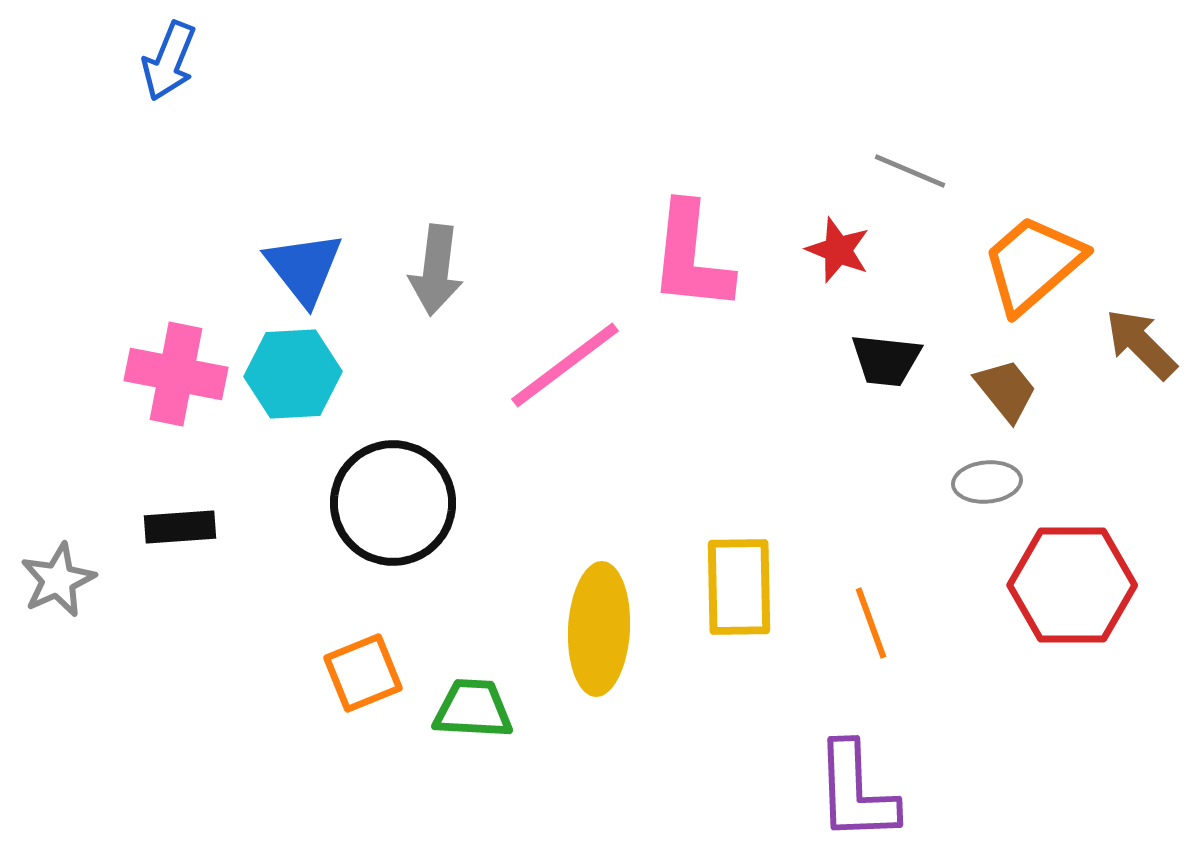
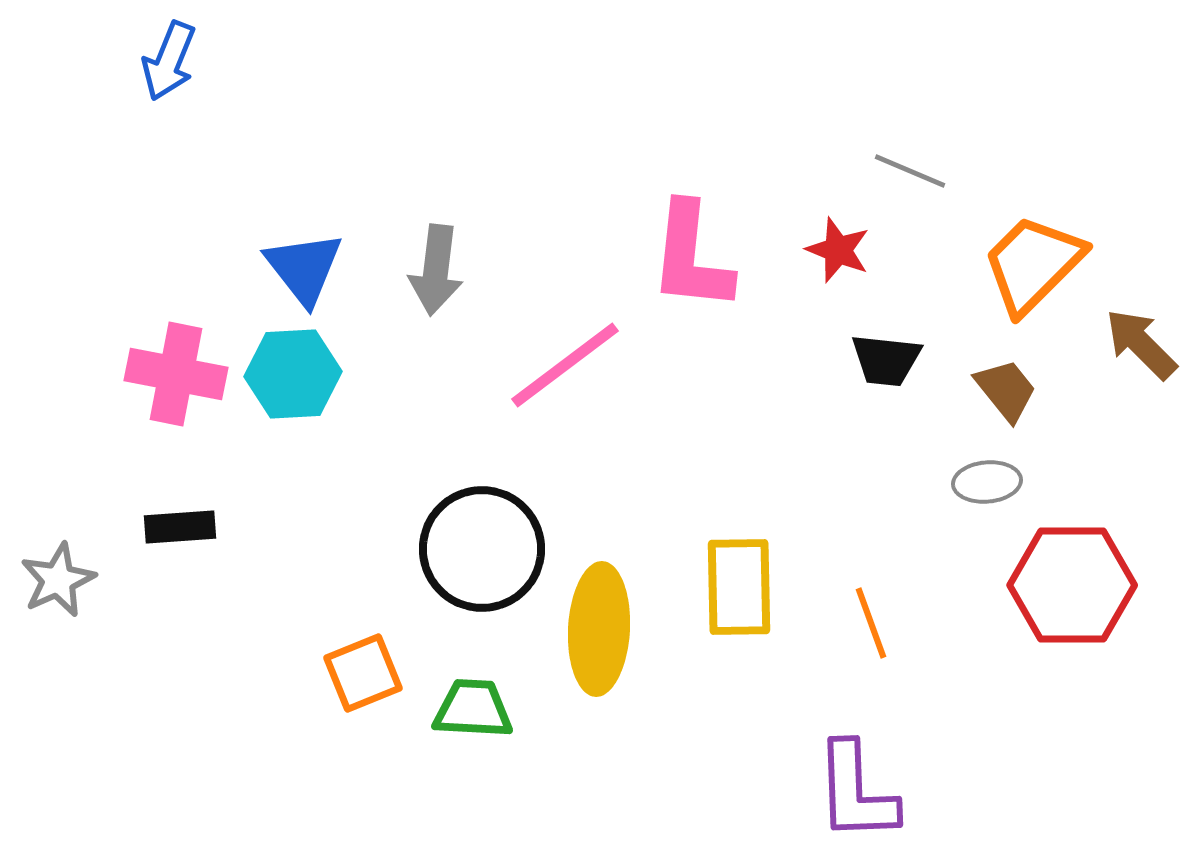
orange trapezoid: rotated 4 degrees counterclockwise
black circle: moved 89 px right, 46 px down
